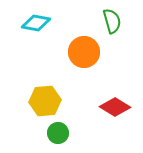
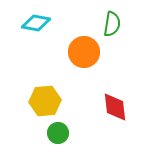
green semicircle: moved 3 px down; rotated 25 degrees clockwise
red diamond: rotated 52 degrees clockwise
